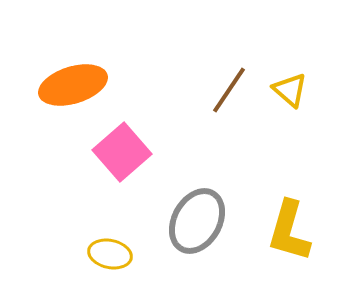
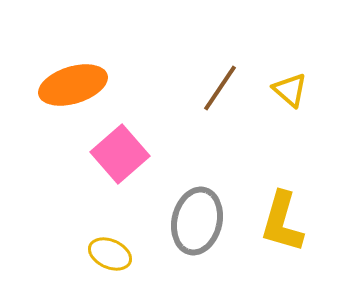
brown line: moved 9 px left, 2 px up
pink square: moved 2 px left, 2 px down
gray ellipse: rotated 16 degrees counterclockwise
yellow L-shape: moved 7 px left, 9 px up
yellow ellipse: rotated 12 degrees clockwise
